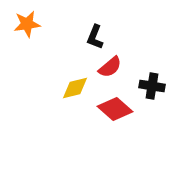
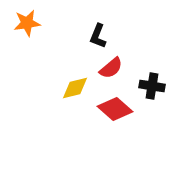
orange star: moved 1 px up
black L-shape: moved 3 px right, 1 px up
red semicircle: moved 1 px right, 1 px down
